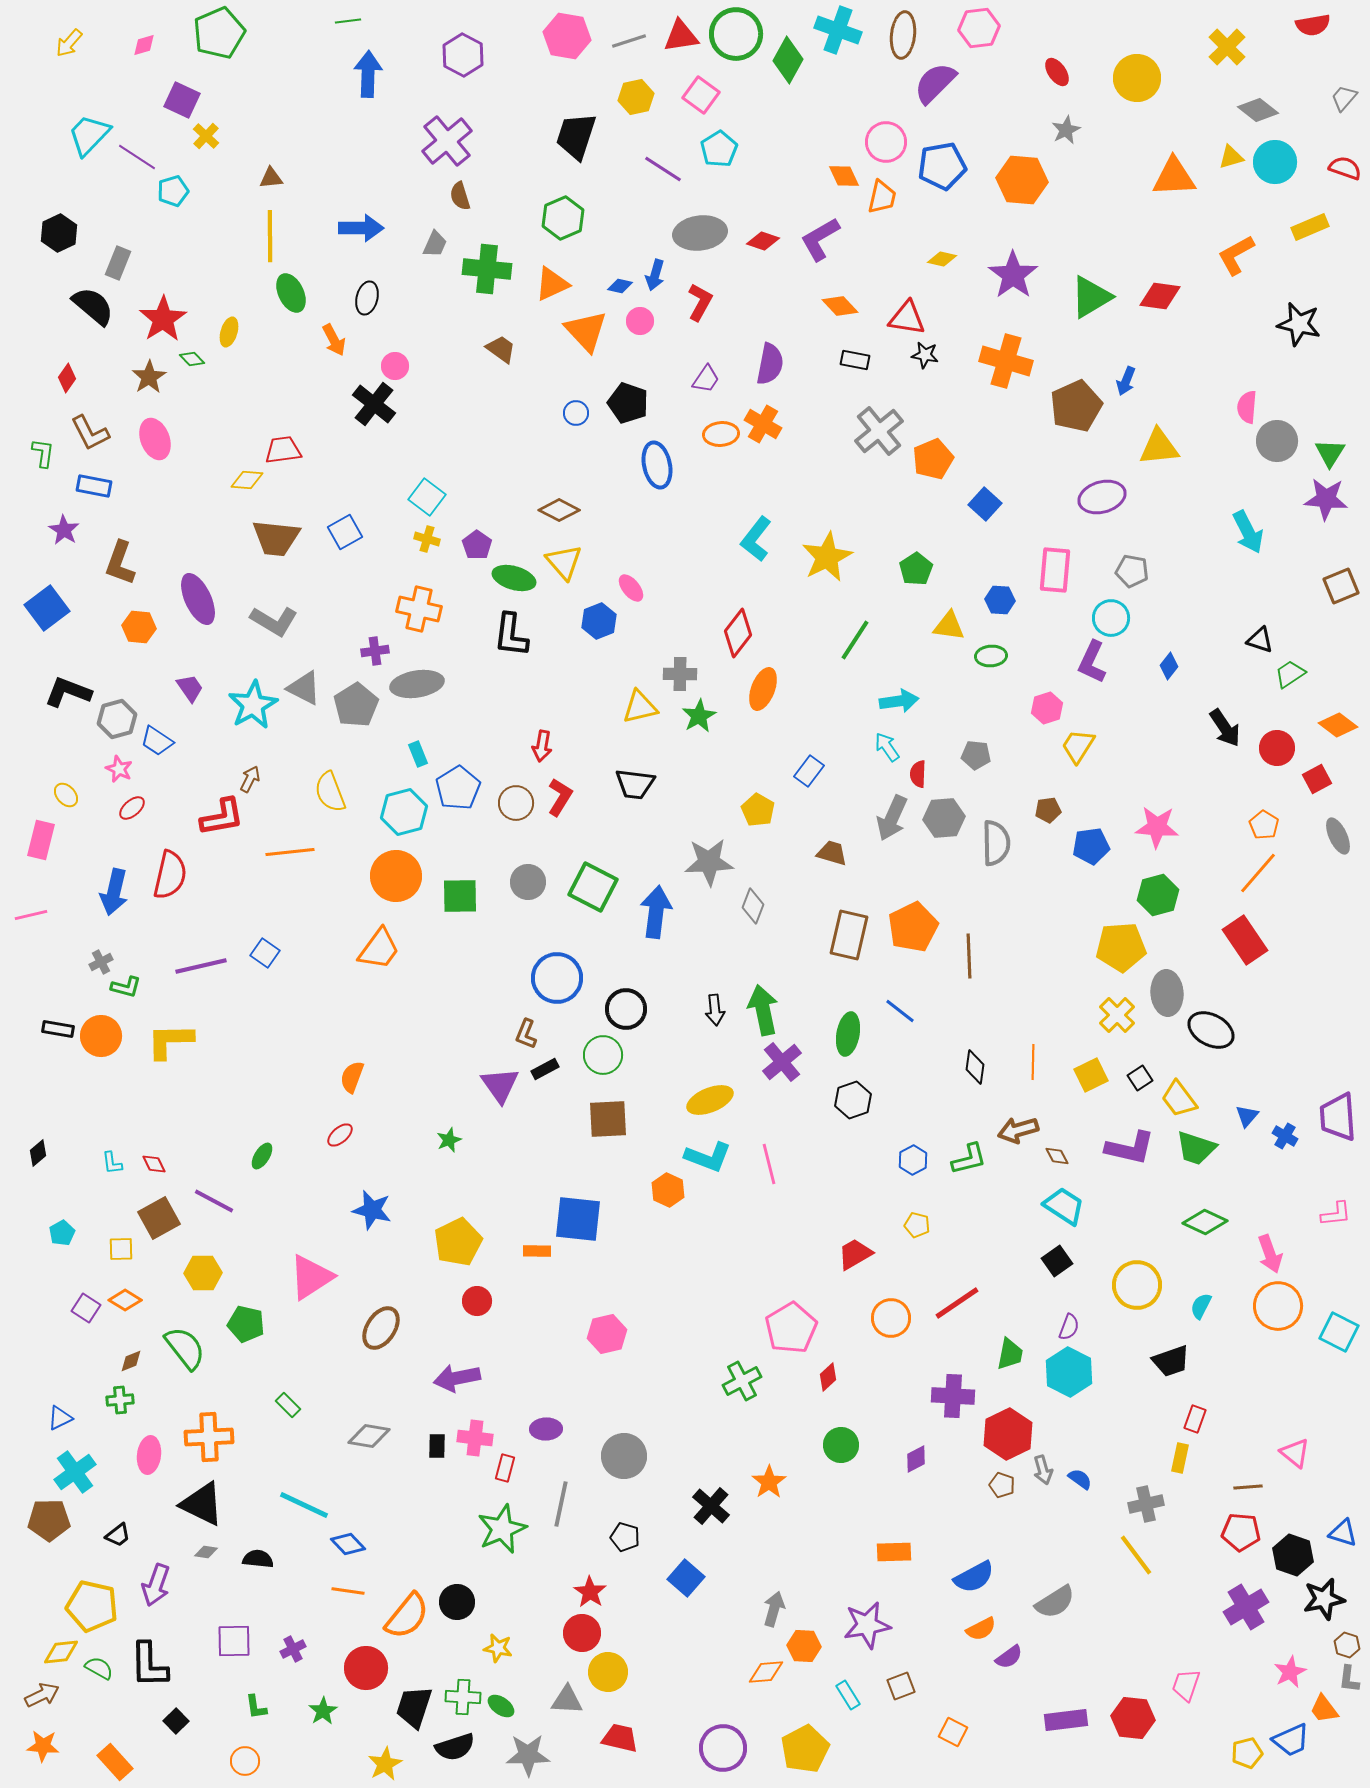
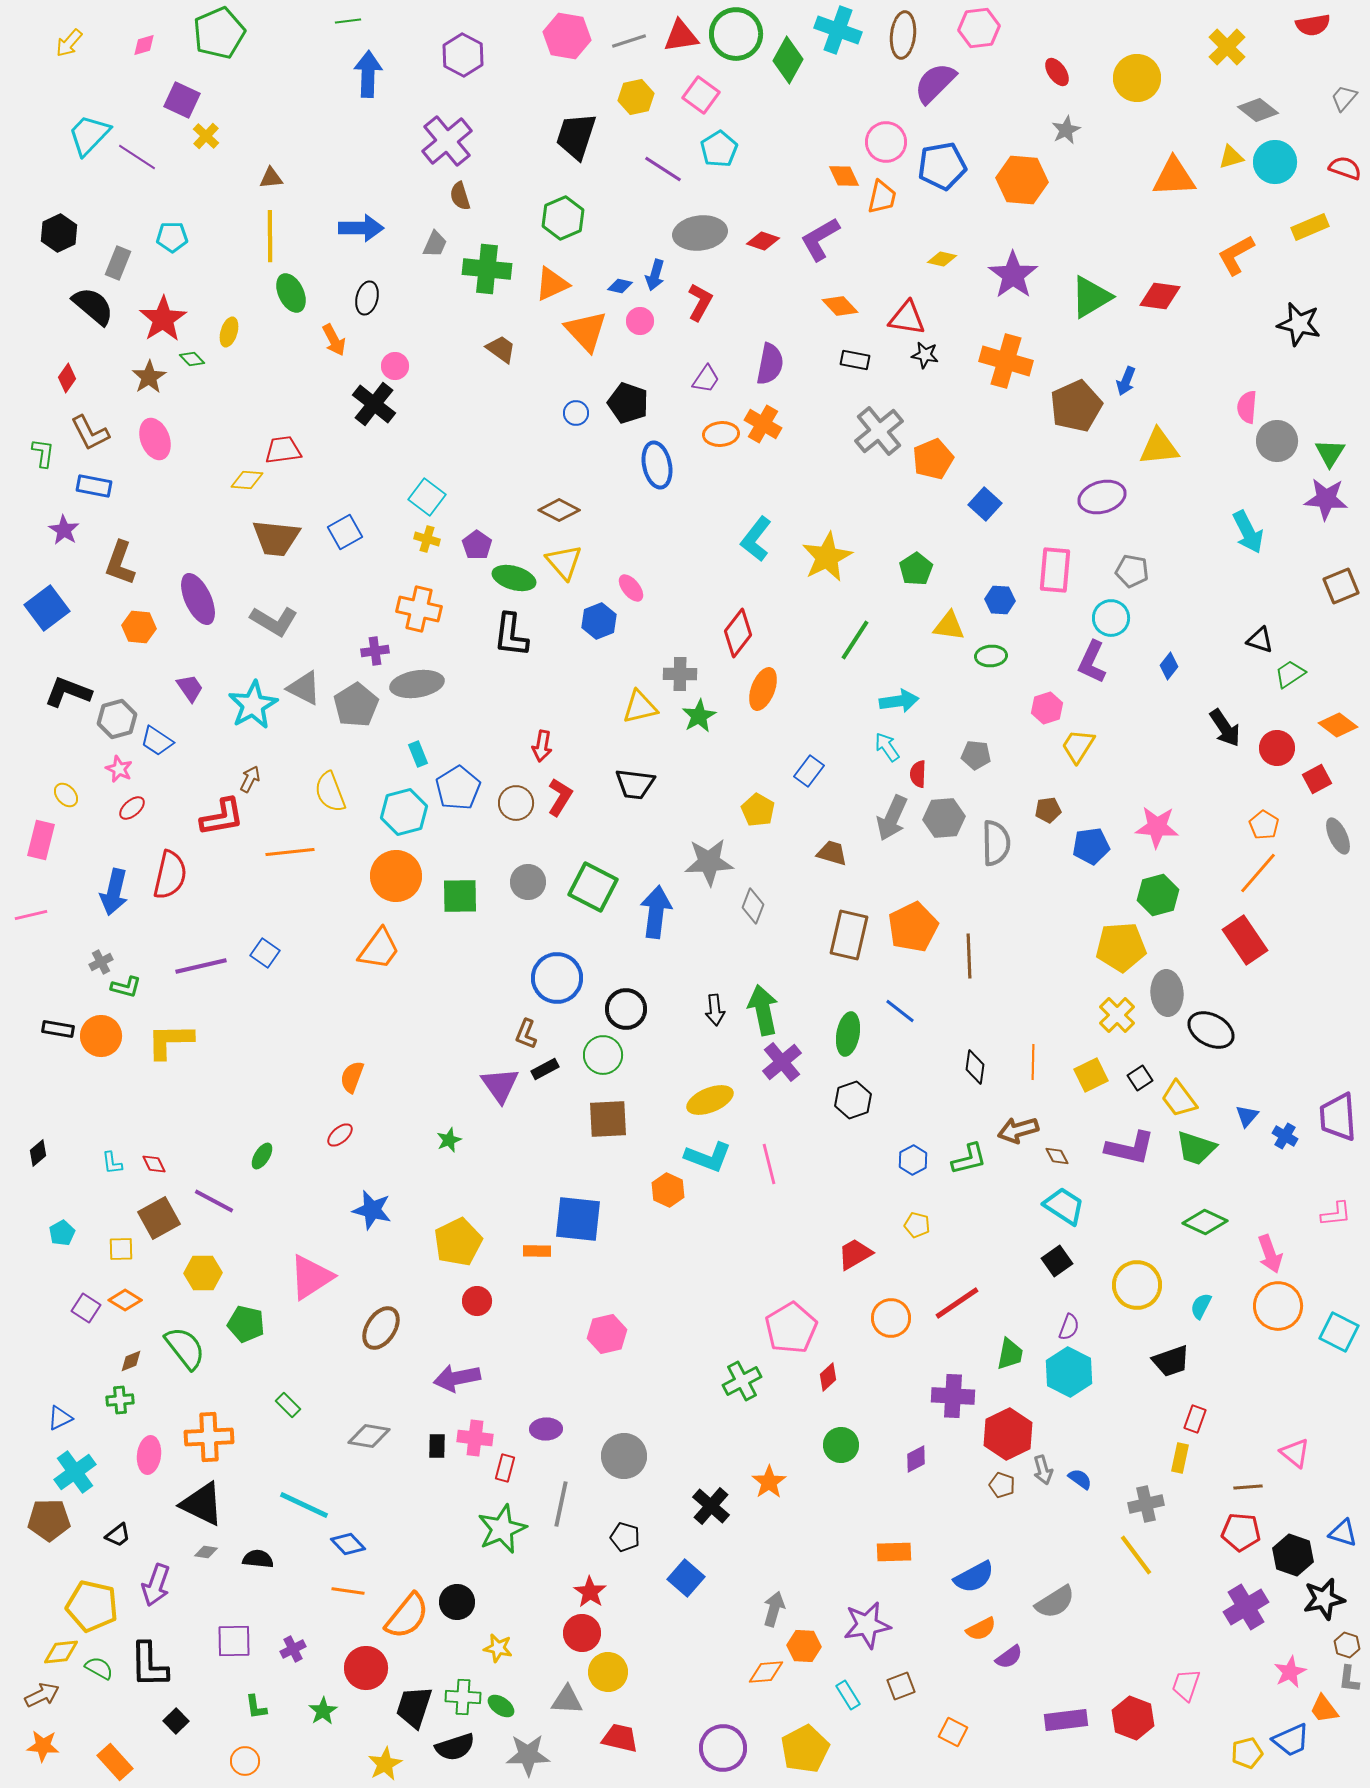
cyan pentagon at (173, 191): moved 1 px left, 46 px down; rotated 16 degrees clockwise
red hexagon at (1133, 1718): rotated 15 degrees clockwise
